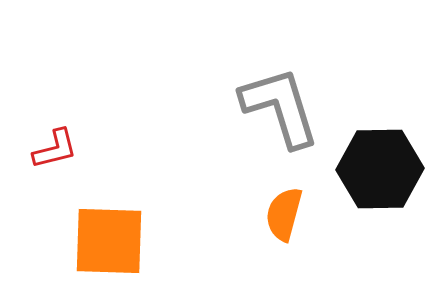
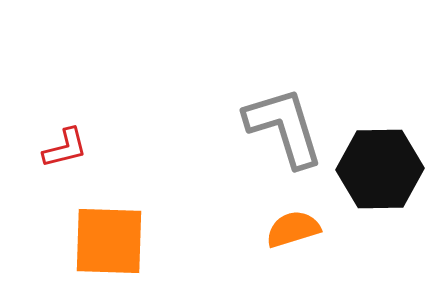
gray L-shape: moved 4 px right, 20 px down
red L-shape: moved 10 px right, 1 px up
orange semicircle: moved 9 px right, 15 px down; rotated 58 degrees clockwise
